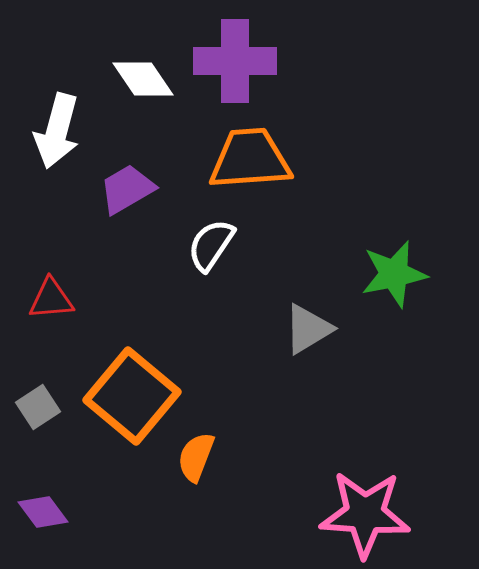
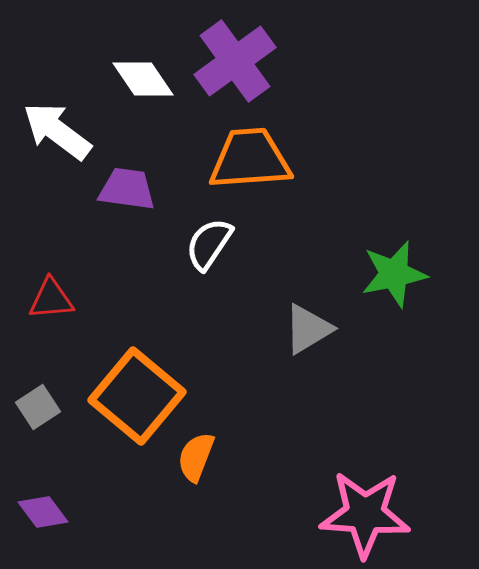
purple cross: rotated 36 degrees counterclockwise
white arrow: rotated 112 degrees clockwise
purple trapezoid: rotated 38 degrees clockwise
white semicircle: moved 2 px left, 1 px up
orange square: moved 5 px right
